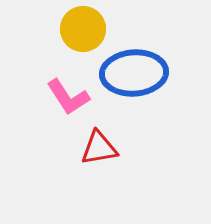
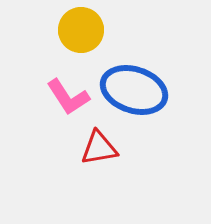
yellow circle: moved 2 px left, 1 px down
blue ellipse: moved 17 px down; rotated 22 degrees clockwise
